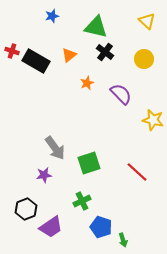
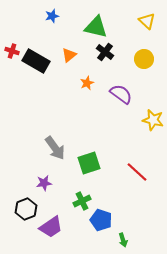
purple semicircle: rotated 10 degrees counterclockwise
purple star: moved 8 px down
blue pentagon: moved 7 px up
